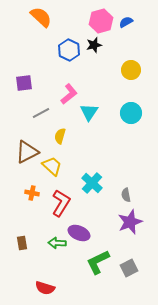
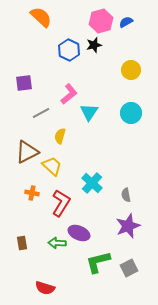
purple star: moved 2 px left, 4 px down
green L-shape: rotated 12 degrees clockwise
